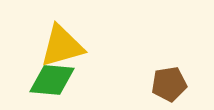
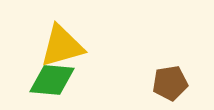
brown pentagon: moved 1 px right, 1 px up
